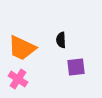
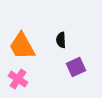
orange trapezoid: moved 2 px up; rotated 36 degrees clockwise
purple square: rotated 18 degrees counterclockwise
